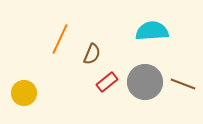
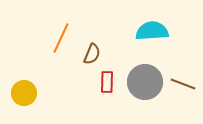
orange line: moved 1 px right, 1 px up
red rectangle: rotated 50 degrees counterclockwise
